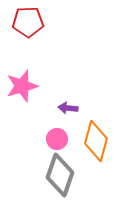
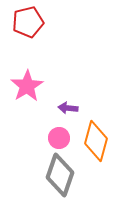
red pentagon: rotated 12 degrees counterclockwise
pink star: moved 5 px right; rotated 16 degrees counterclockwise
pink circle: moved 2 px right, 1 px up
